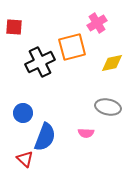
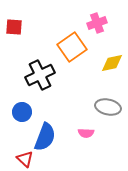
pink cross: rotated 12 degrees clockwise
orange square: rotated 20 degrees counterclockwise
black cross: moved 13 px down
blue circle: moved 1 px left, 1 px up
